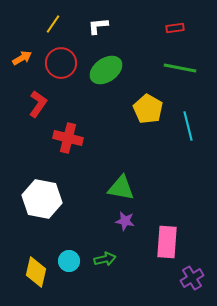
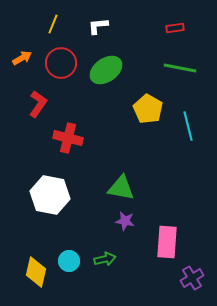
yellow line: rotated 12 degrees counterclockwise
white hexagon: moved 8 px right, 4 px up
